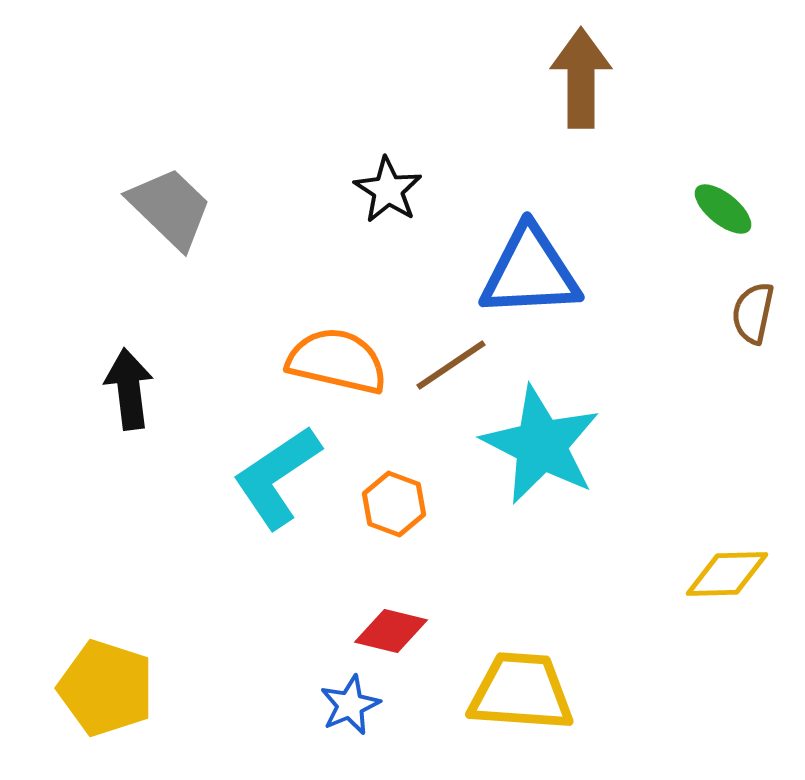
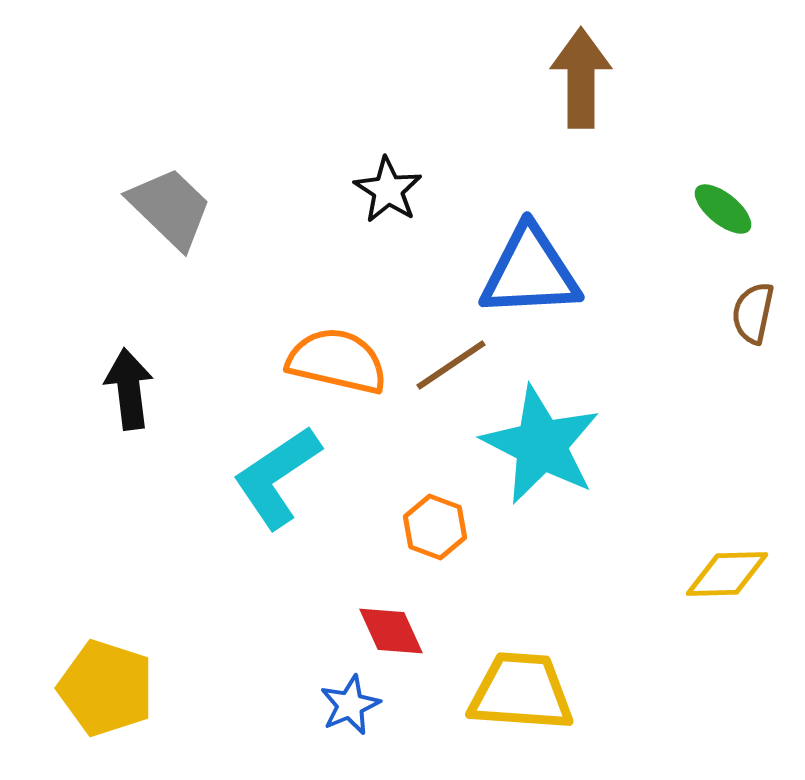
orange hexagon: moved 41 px right, 23 px down
red diamond: rotated 52 degrees clockwise
